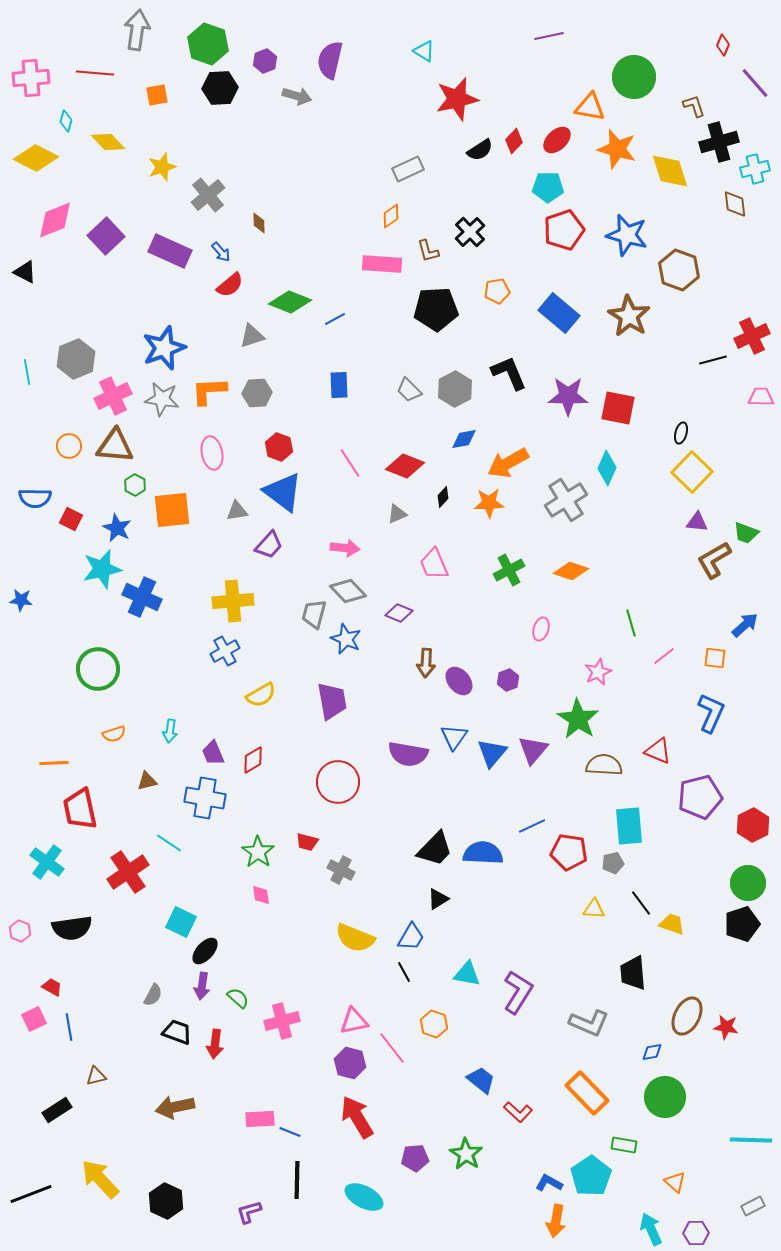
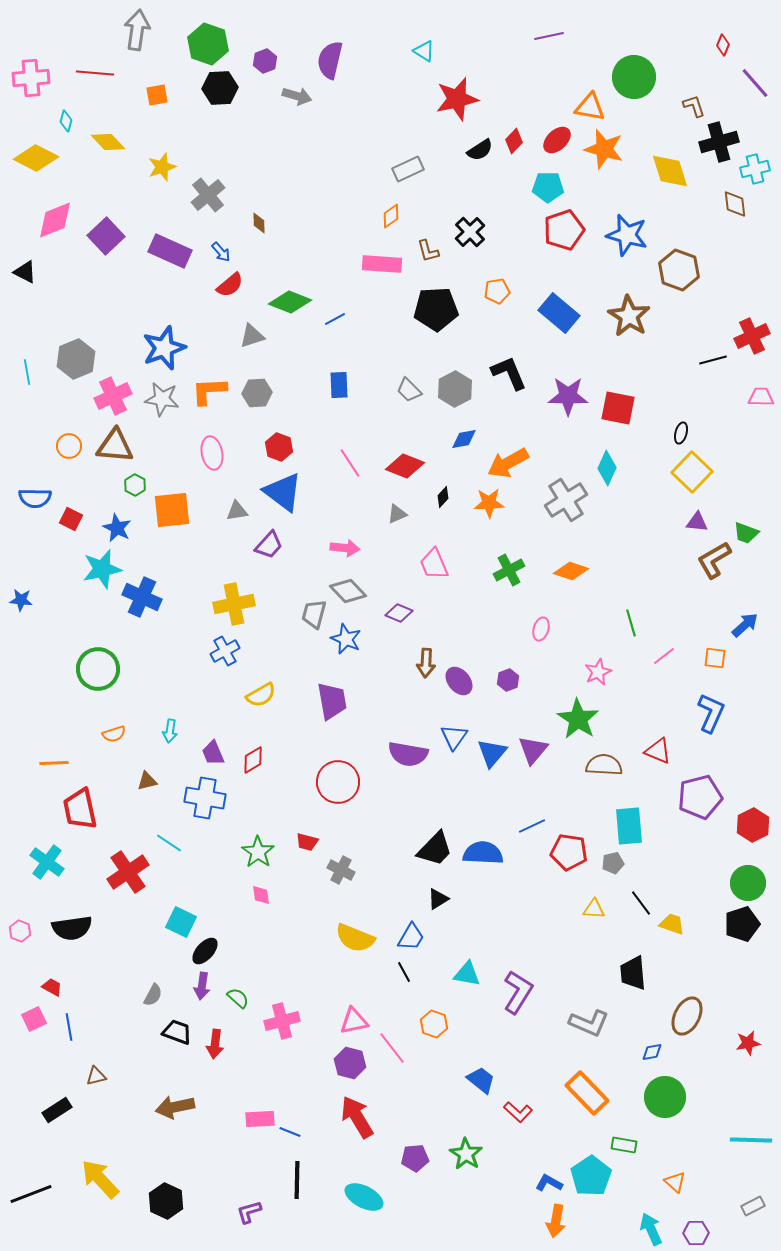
orange star at (617, 149): moved 13 px left
yellow cross at (233, 601): moved 1 px right, 3 px down; rotated 6 degrees counterclockwise
red star at (726, 1027): moved 22 px right, 16 px down; rotated 20 degrees counterclockwise
